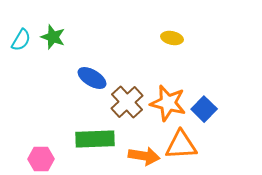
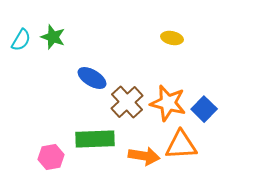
pink hexagon: moved 10 px right, 2 px up; rotated 10 degrees counterclockwise
